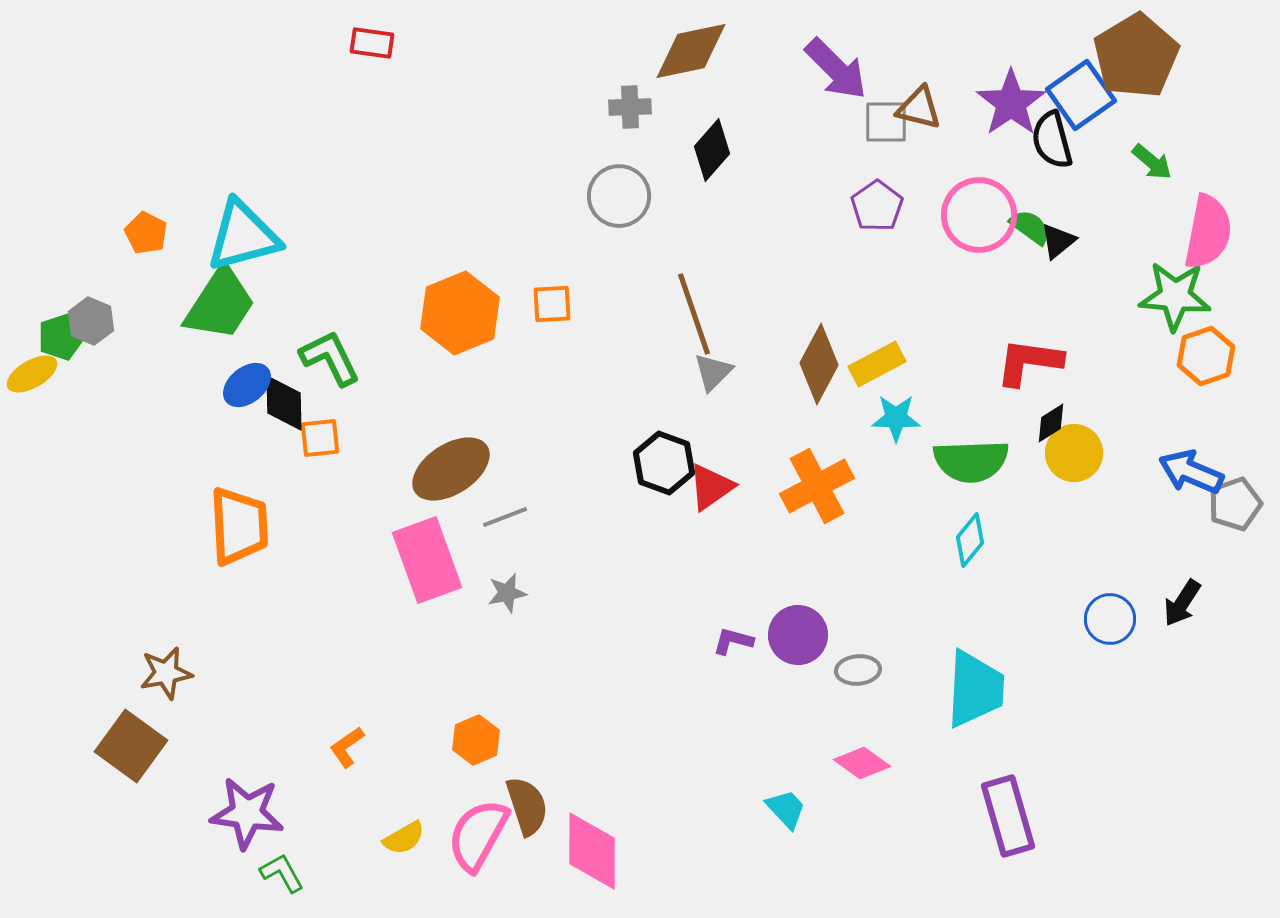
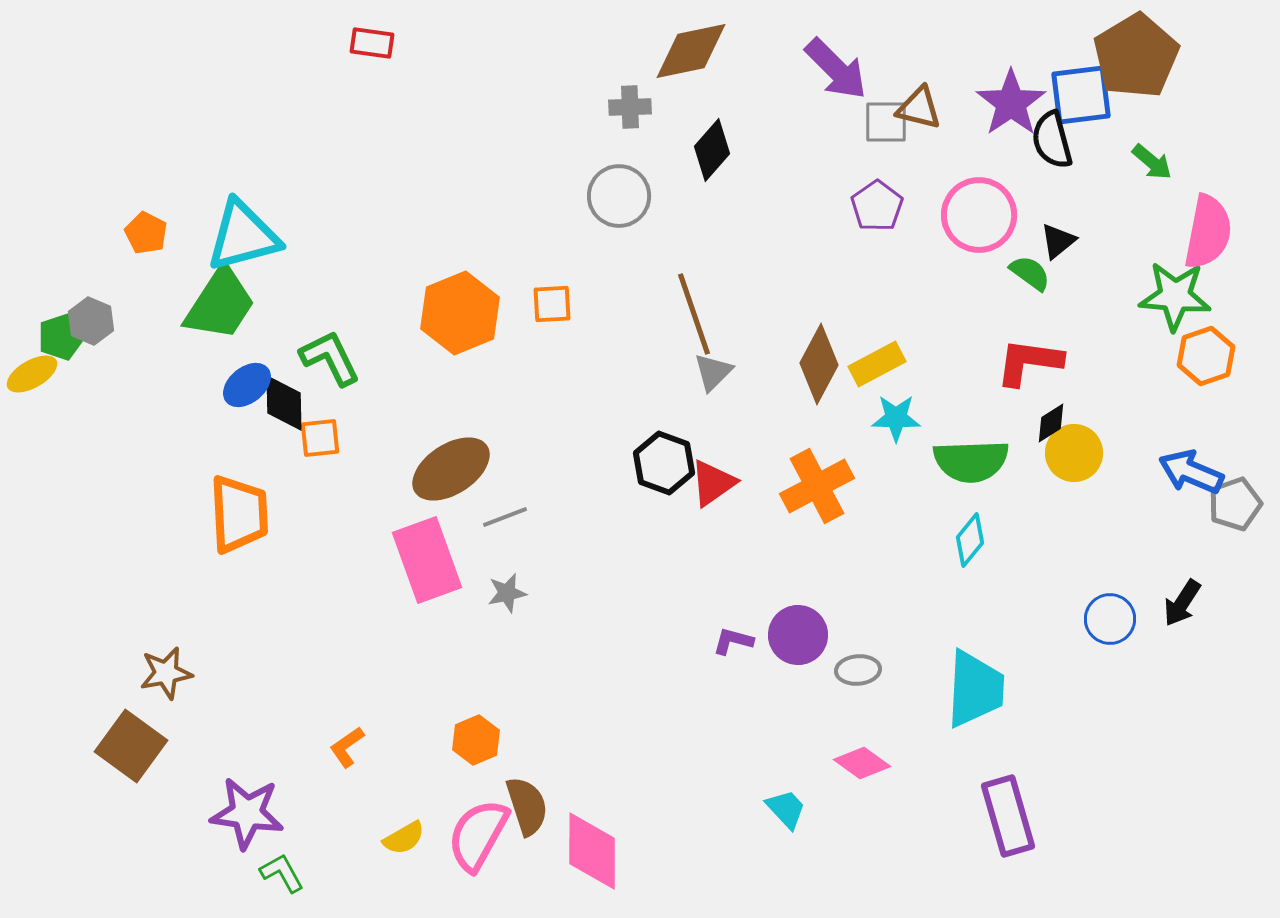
blue square at (1081, 95): rotated 28 degrees clockwise
green semicircle at (1030, 227): moved 46 px down
red triangle at (711, 487): moved 2 px right, 4 px up
orange trapezoid at (239, 526): moved 12 px up
